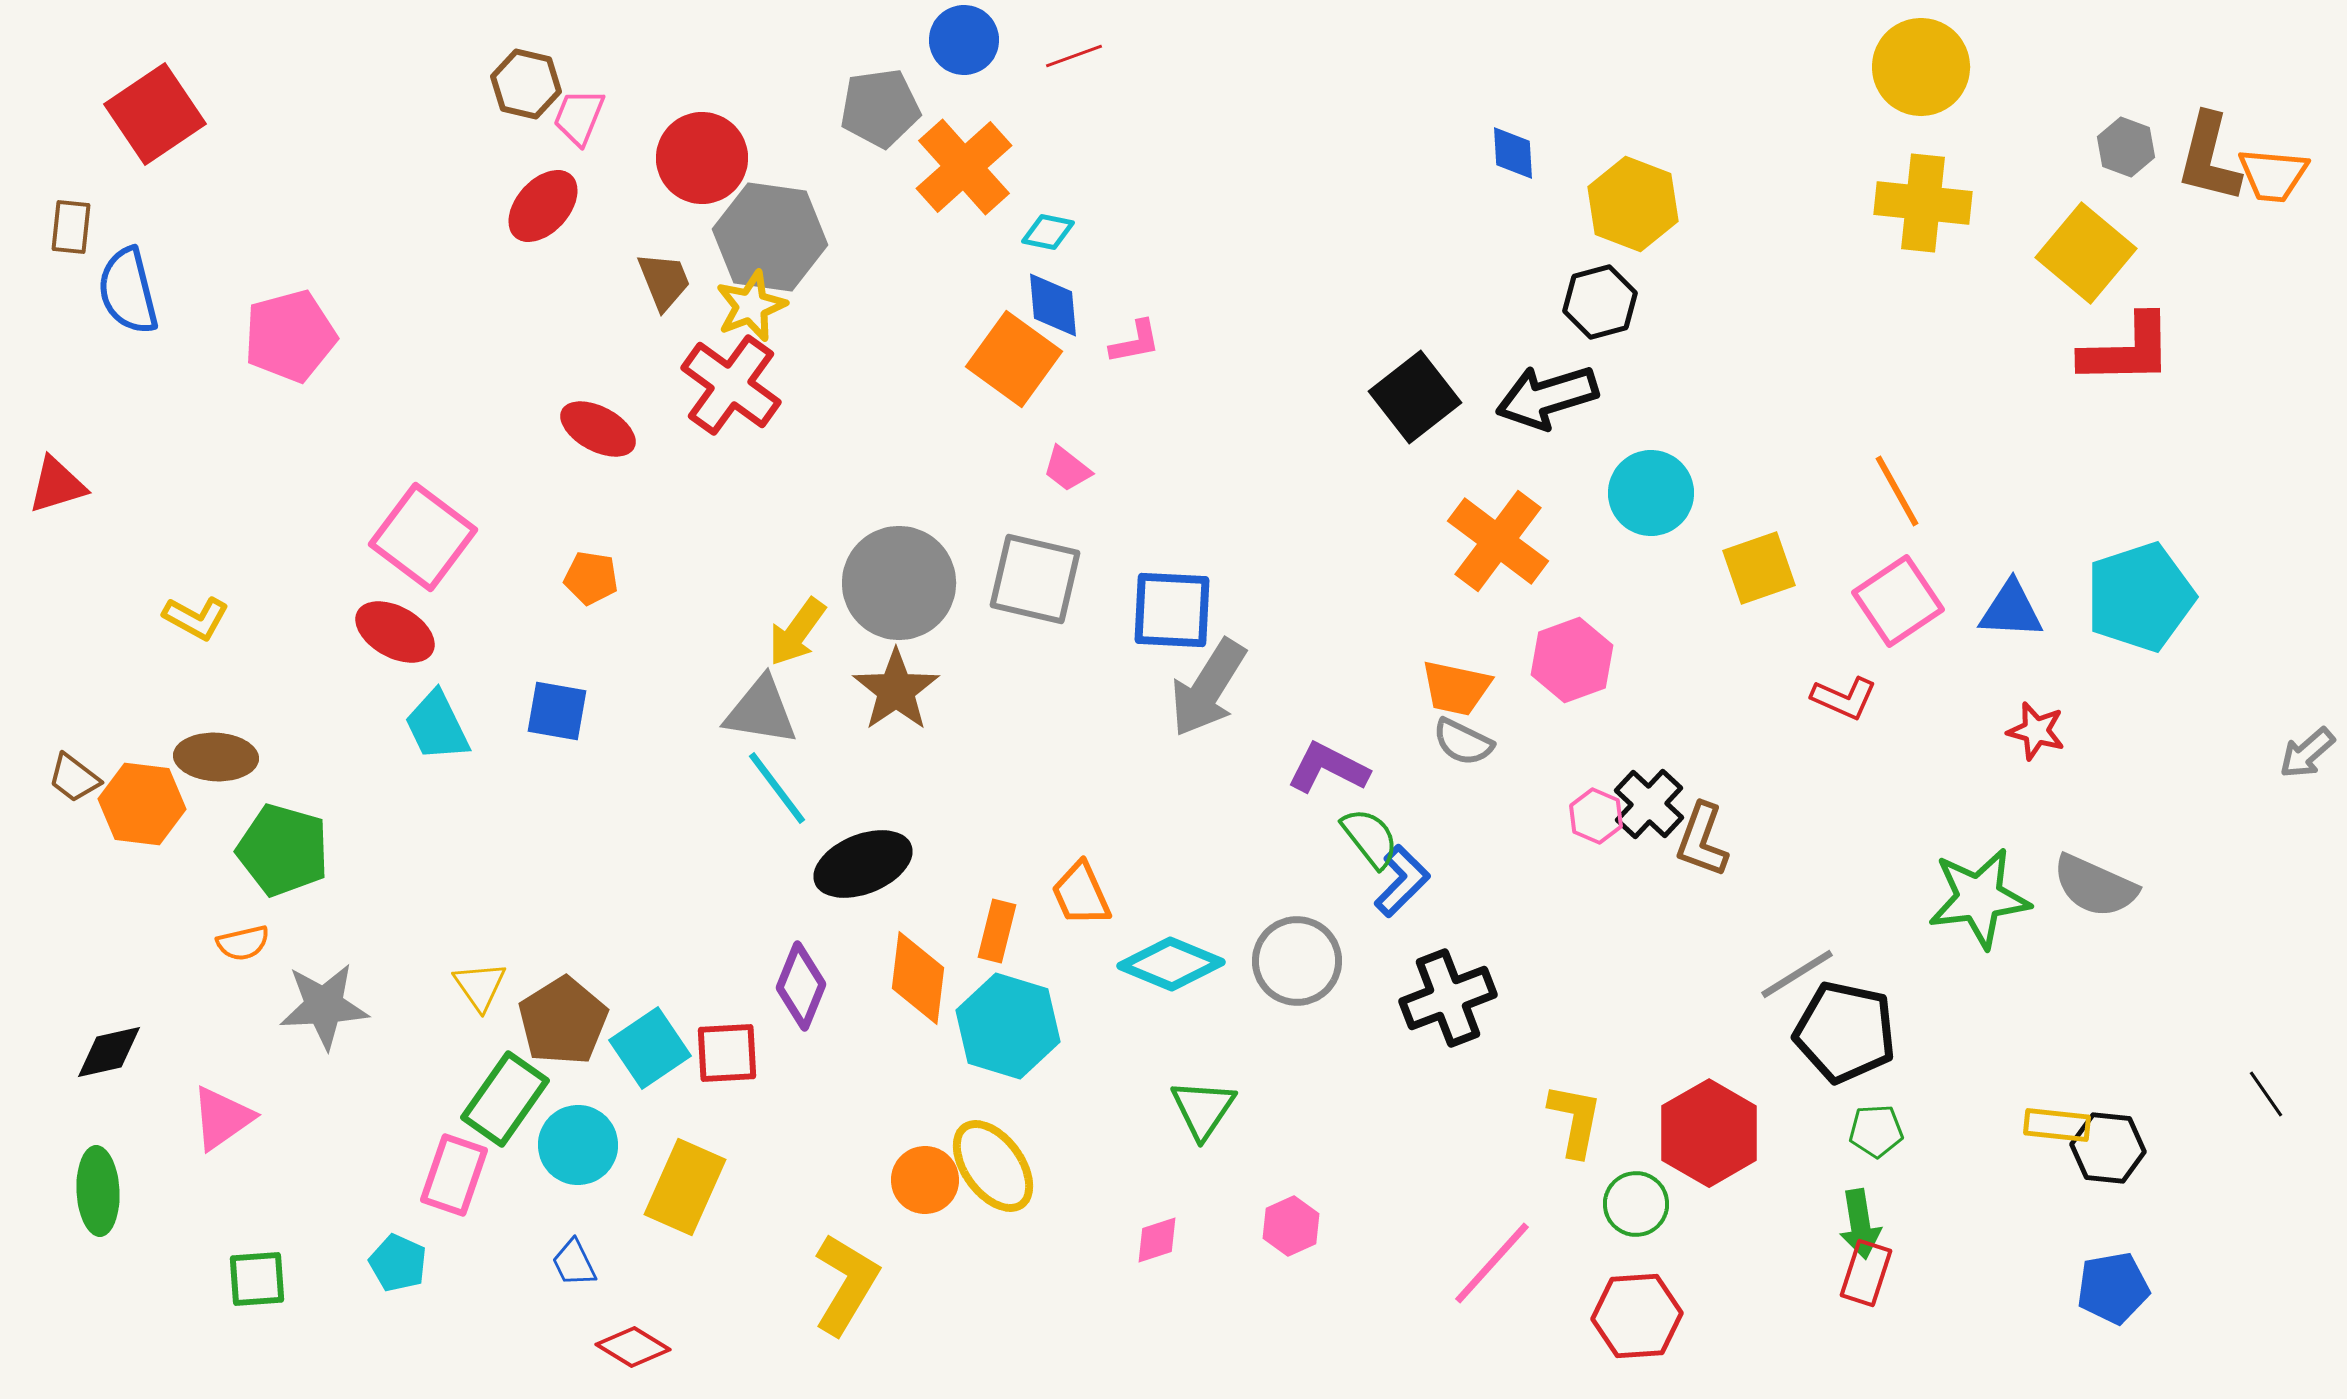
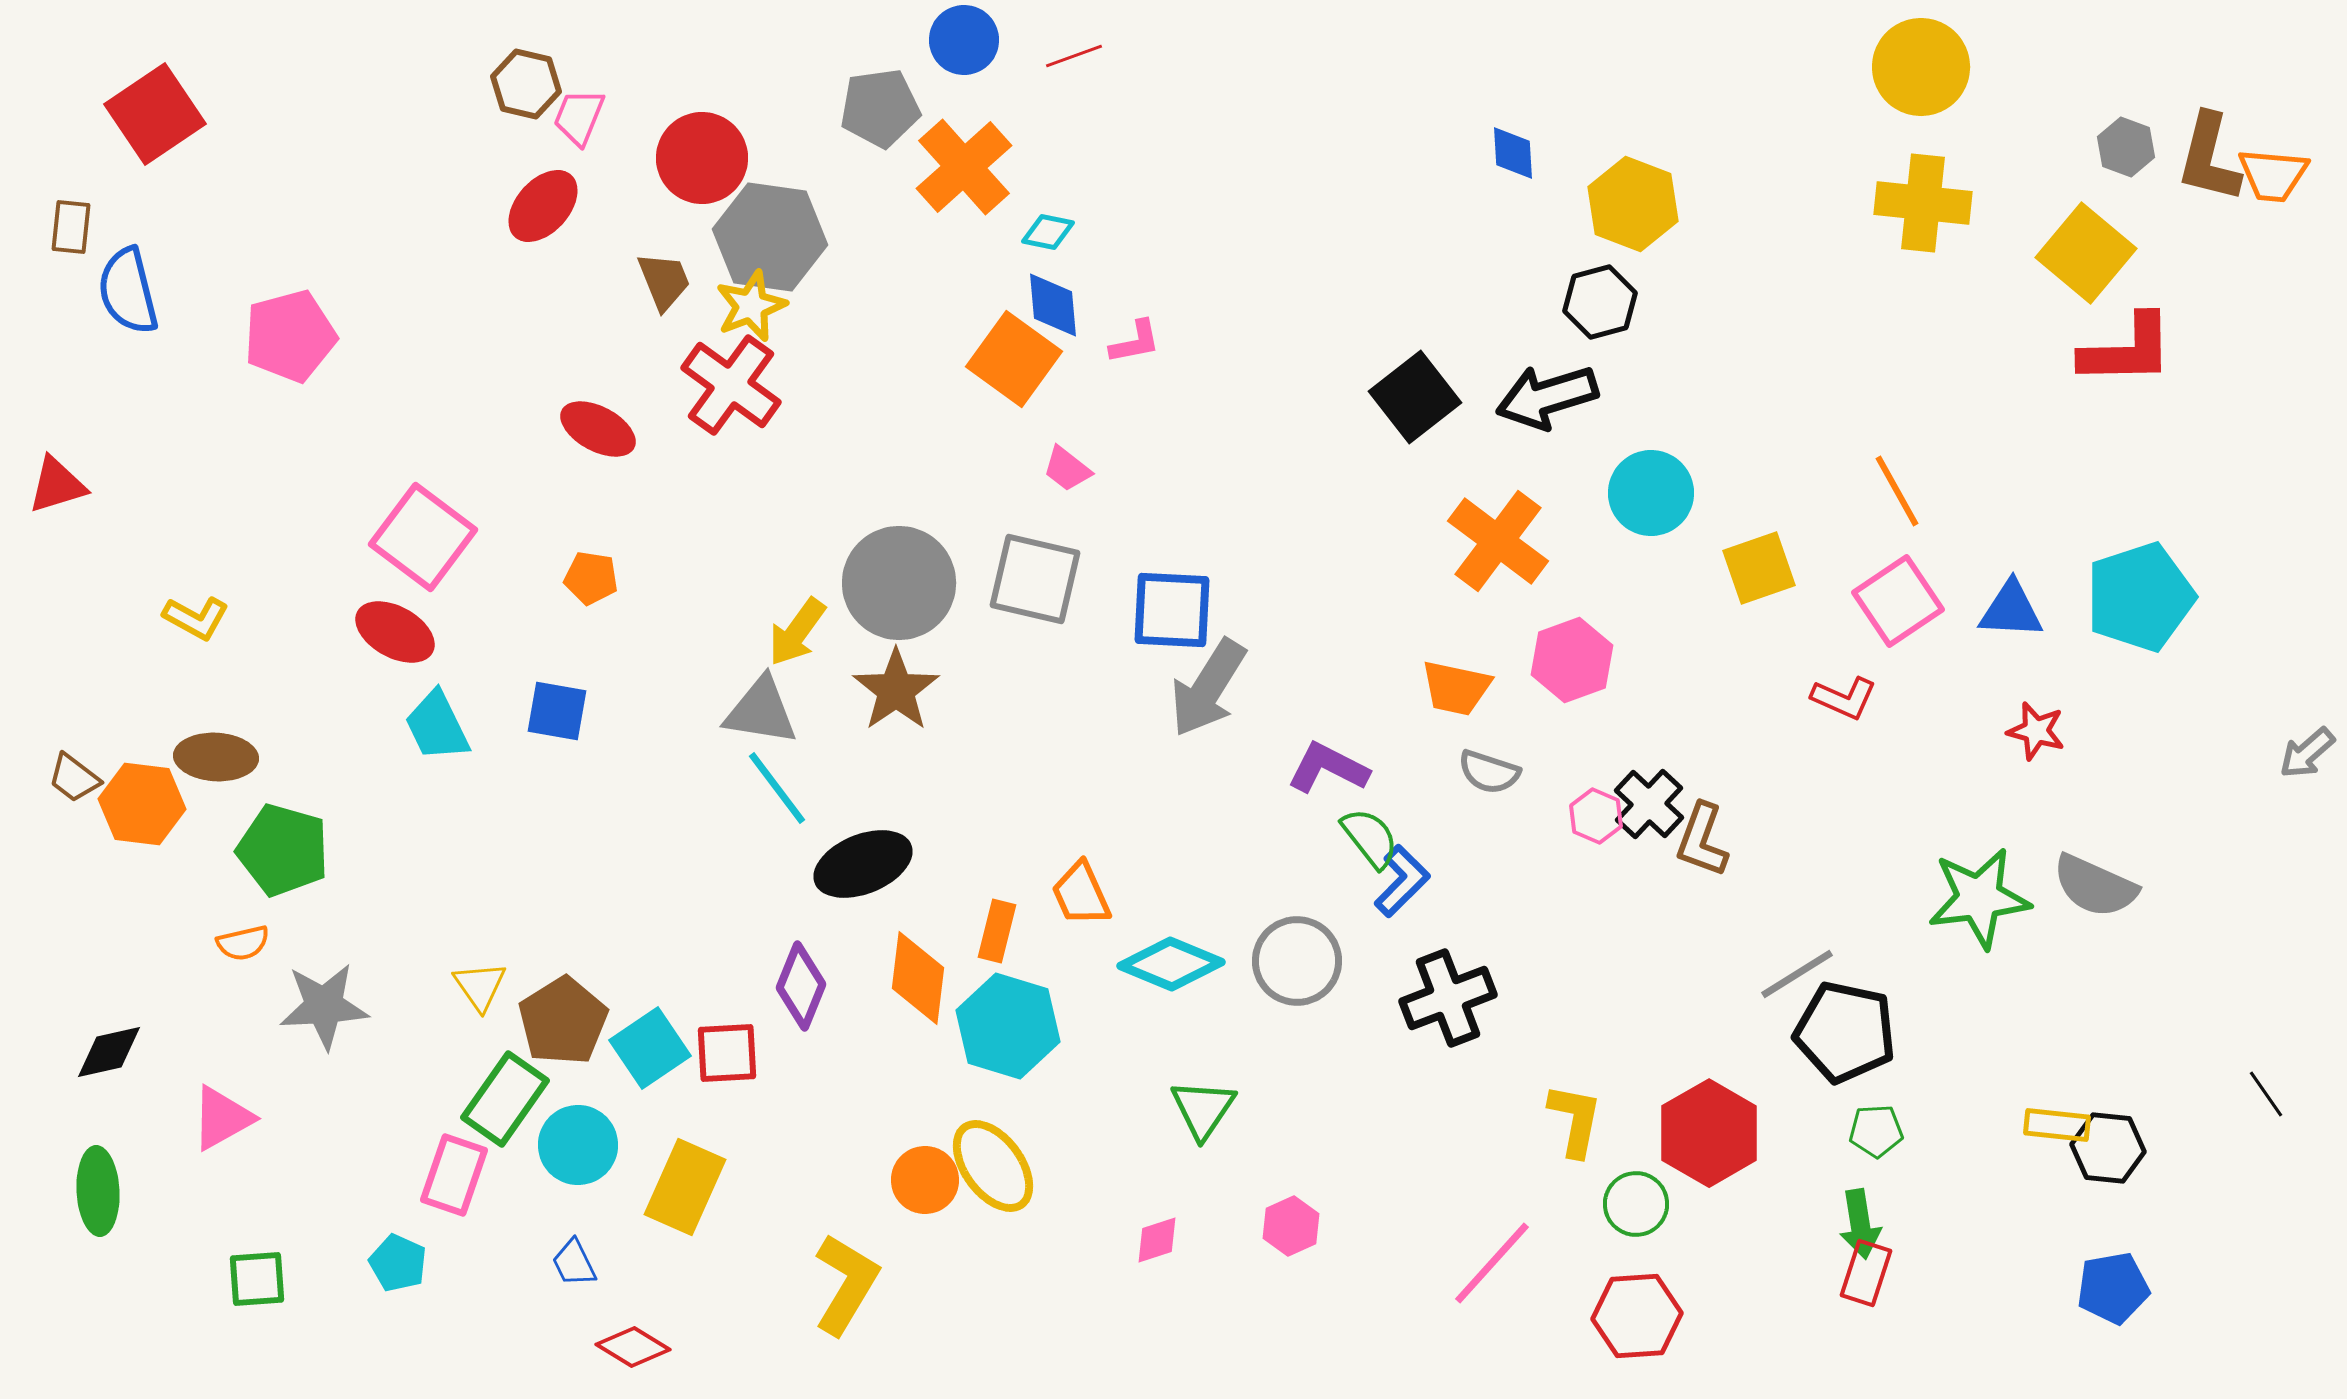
gray semicircle at (1463, 742): moved 26 px right, 30 px down; rotated 8 degrees counterclockwise
pink triangle at (222, 1118): rotated 6 degrees clockwise
